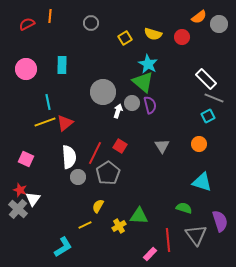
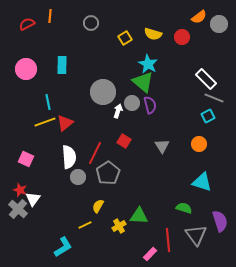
red square at (120, 146): moved 4 px right, 5 px up
